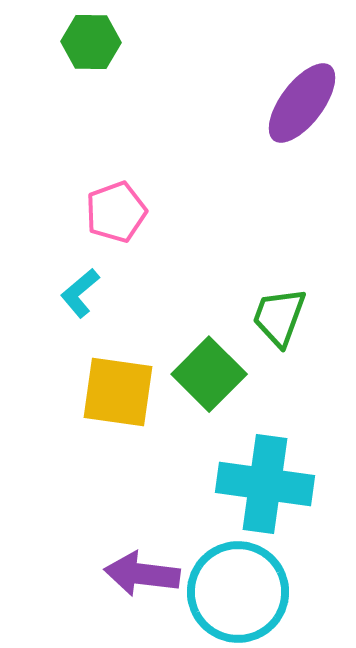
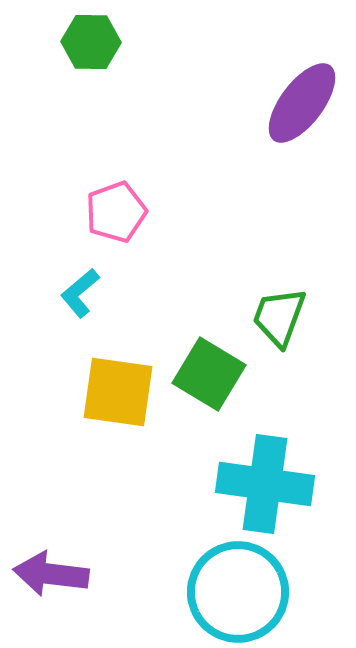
green square: rotated 14 degrees counterclockwise
purple arrow: moved 91 px left
